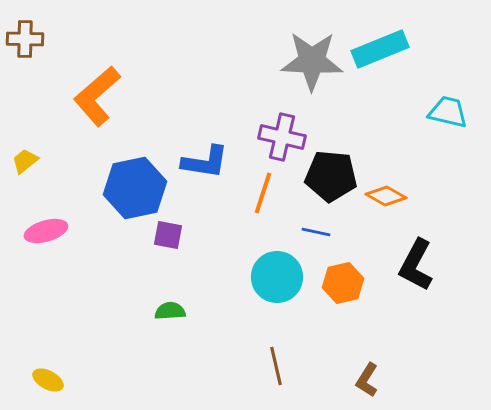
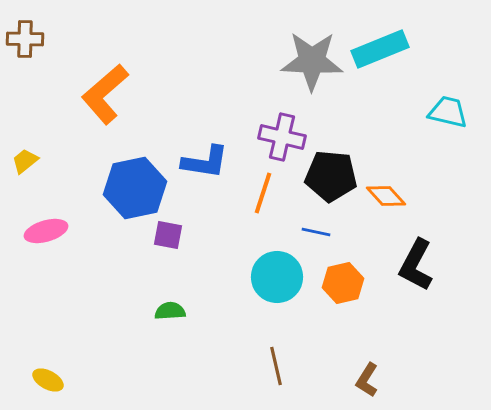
orange L-shape: moved 8 px right, 2 px up
orange diamond: rotated 18 degrees clockwise
